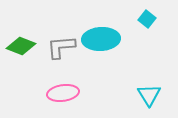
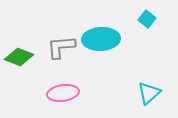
green diamond: moved 2 px left, 11 px down
cyan triangle: moved 2 px up; rotated 20 degrees clockwise
